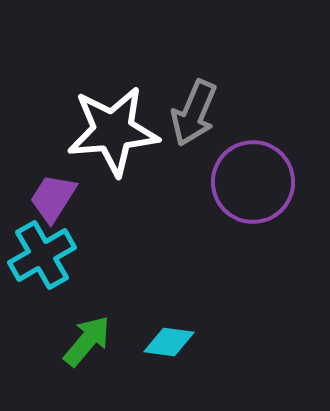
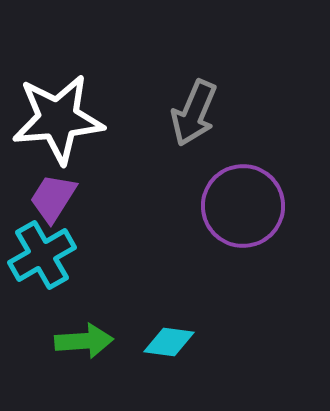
white star: moved 55 px left, 12 px up
purple circle: moved 10 px left, 24 px down
green arrow: moved 3 px left; rotated 46 degrees clockwise
